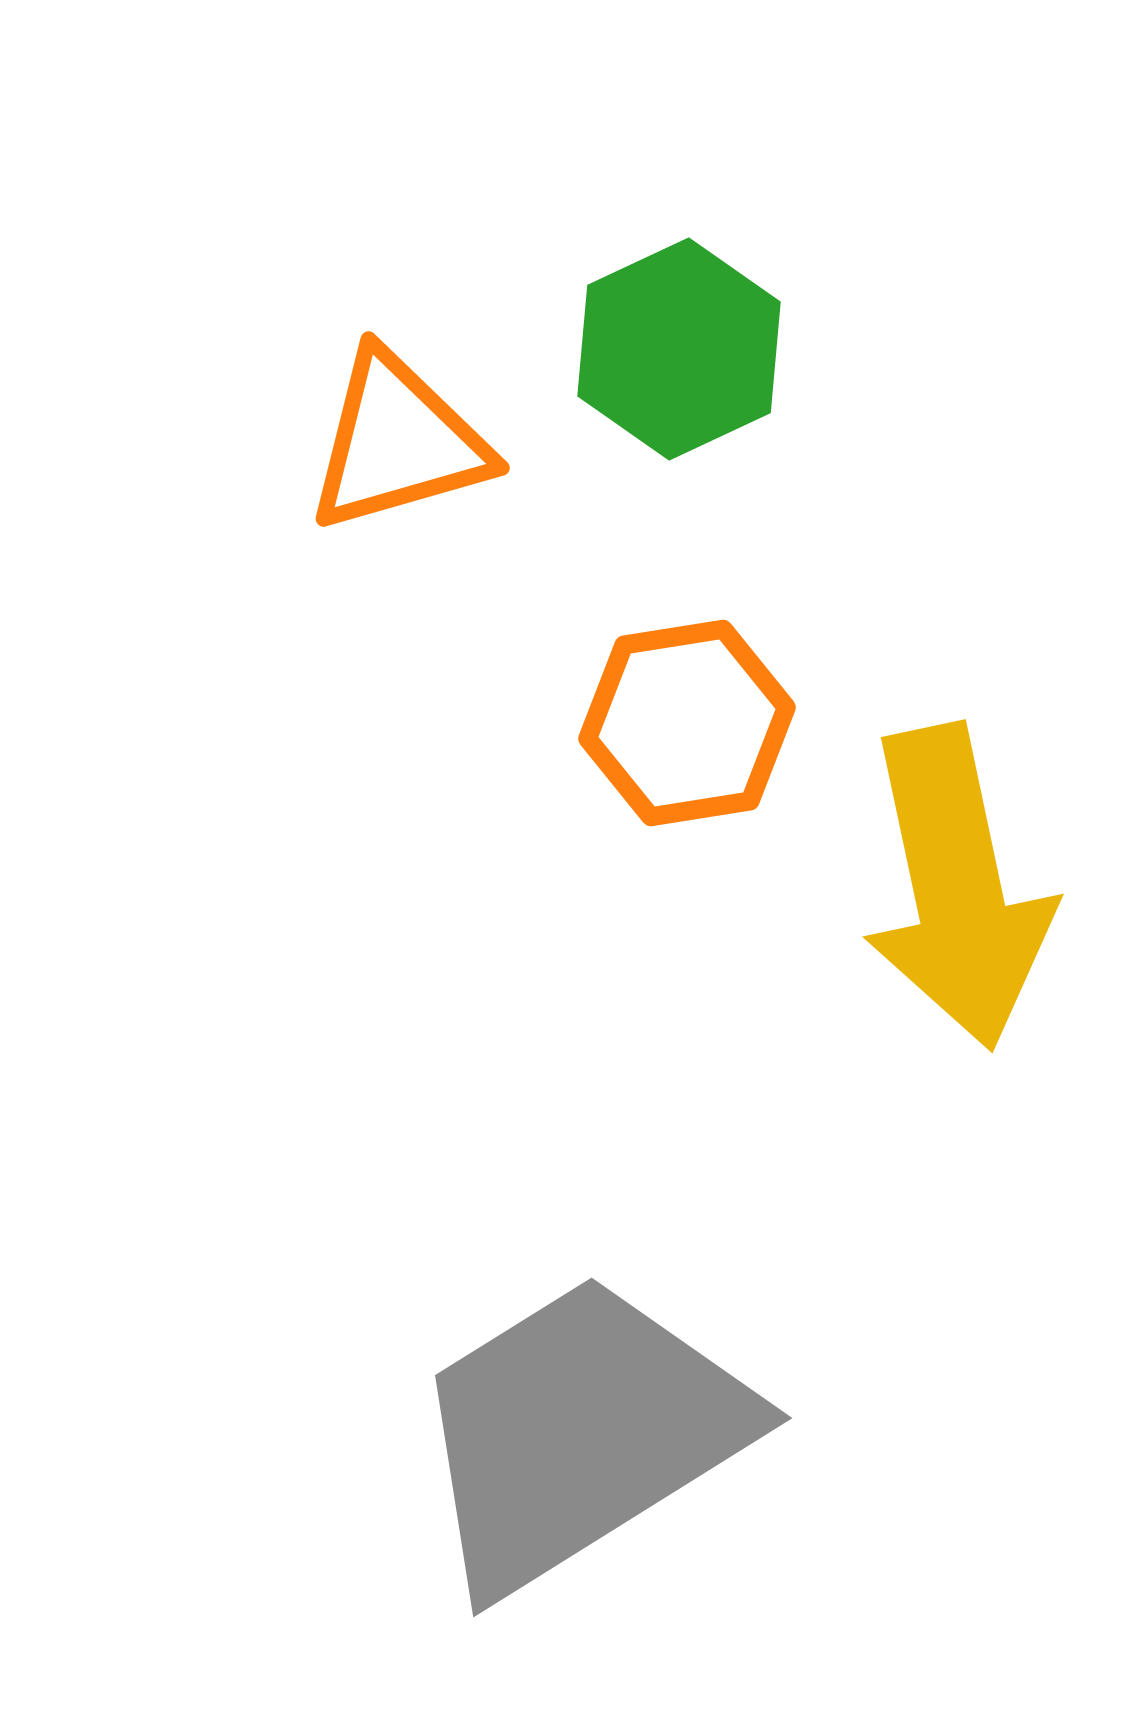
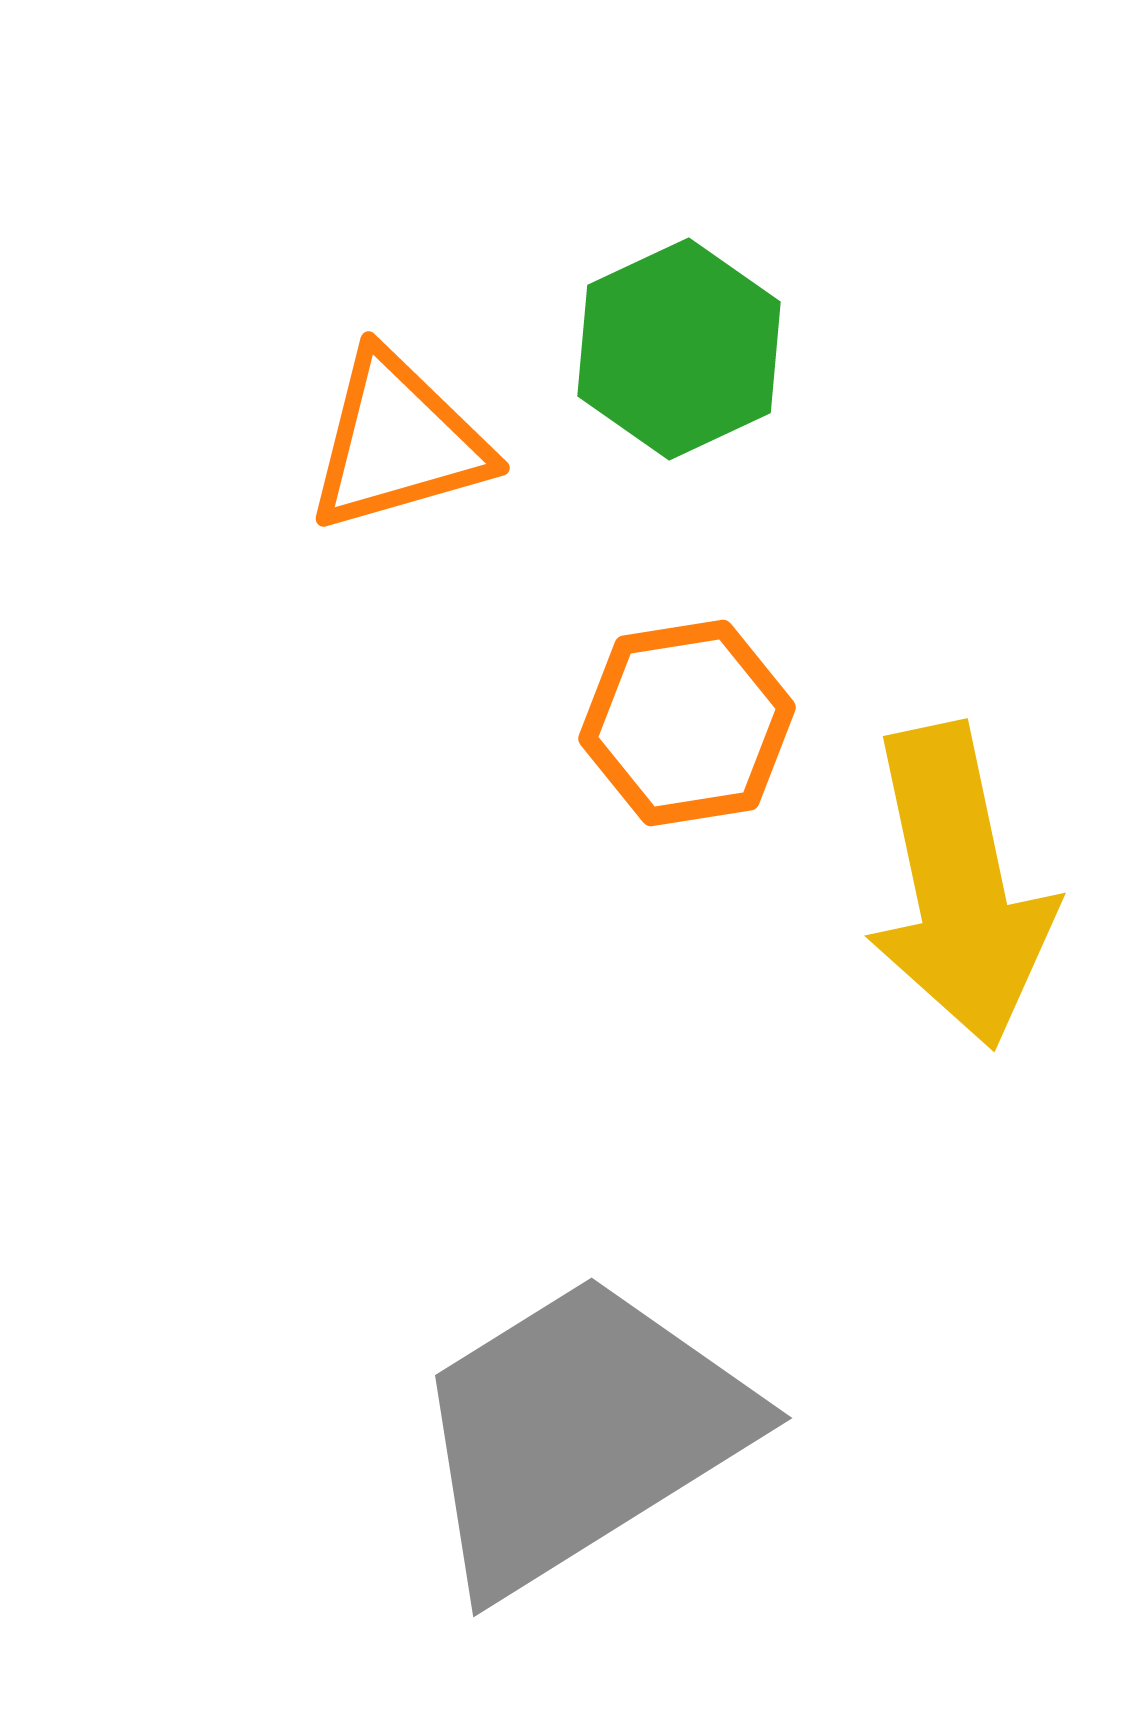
yellow arrow: moved 2 px right, 1 px up
